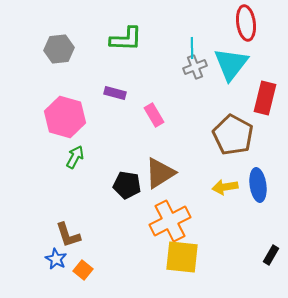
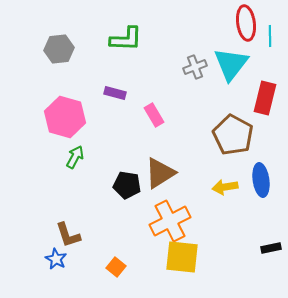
cyan line: moved 78 px right, 12 px up
blue ellipse: moved 3 px right, 5 px up
black rectangle: moved 7 px up; rotated 48 degrees clockwise
orange square: moved 33 px right, 3 px up
